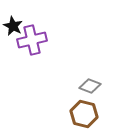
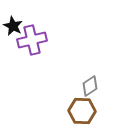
gray diamond: rotated 55 degrees counterclockwise
brown hexagon: moved 2 px left, 3 px up; rotated 12 degrees counterclockwise
